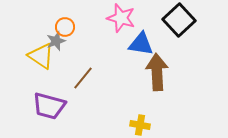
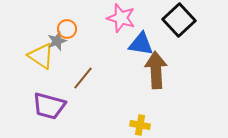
orange circle: moved 2 px right, 2 px down
gray star: moved 1 px right
brown arrow: moved 1 px left, 2 px up
